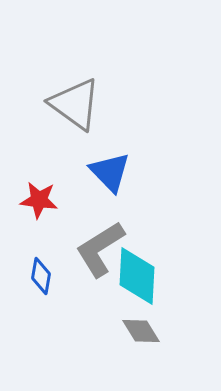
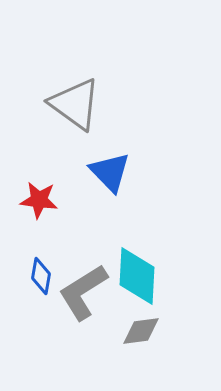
gray L-shape: moved 17 px left, 43 px down
gray diamond: rotated 66 degrees counterclockwise
